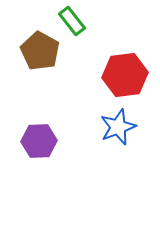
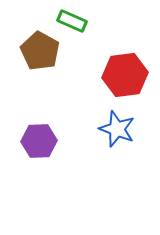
green rectangle: rotated 28 degrees counterclockwise
blue star: moved 1 px left, 2 px down; rotated 30 degrees counterclockwise
